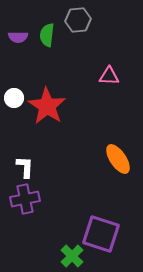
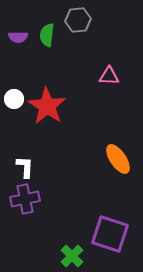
white circle: moved 1 px down
purple square: moved 9 px right
